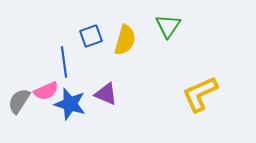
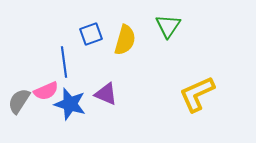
blue square: moved 2 px up
yellow L-shape: moved 3 px left
